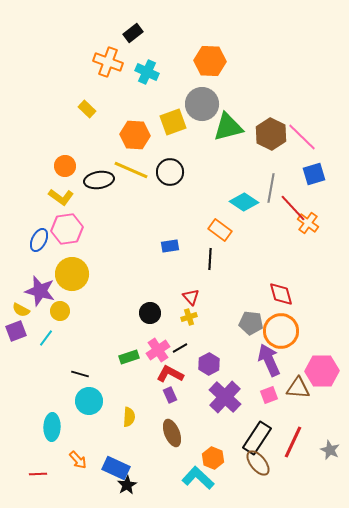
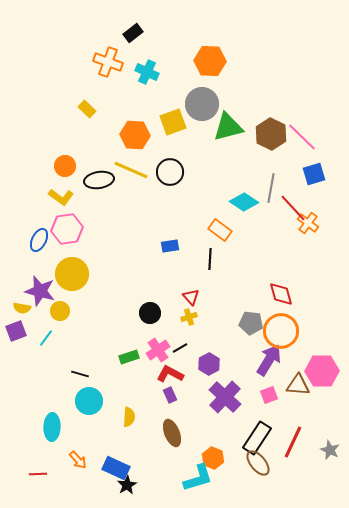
yellow semicircle at (21, 310): moved 1 px right, 2 px up; rotated 18 degrees counterclockwise
purple arrow at (269, 360): rotated 56 degrees clockwise
brown triangle at (298, 388): moved 3 px up
cyan L-shape at (198, 478): rotated 120 degrees clockwise
